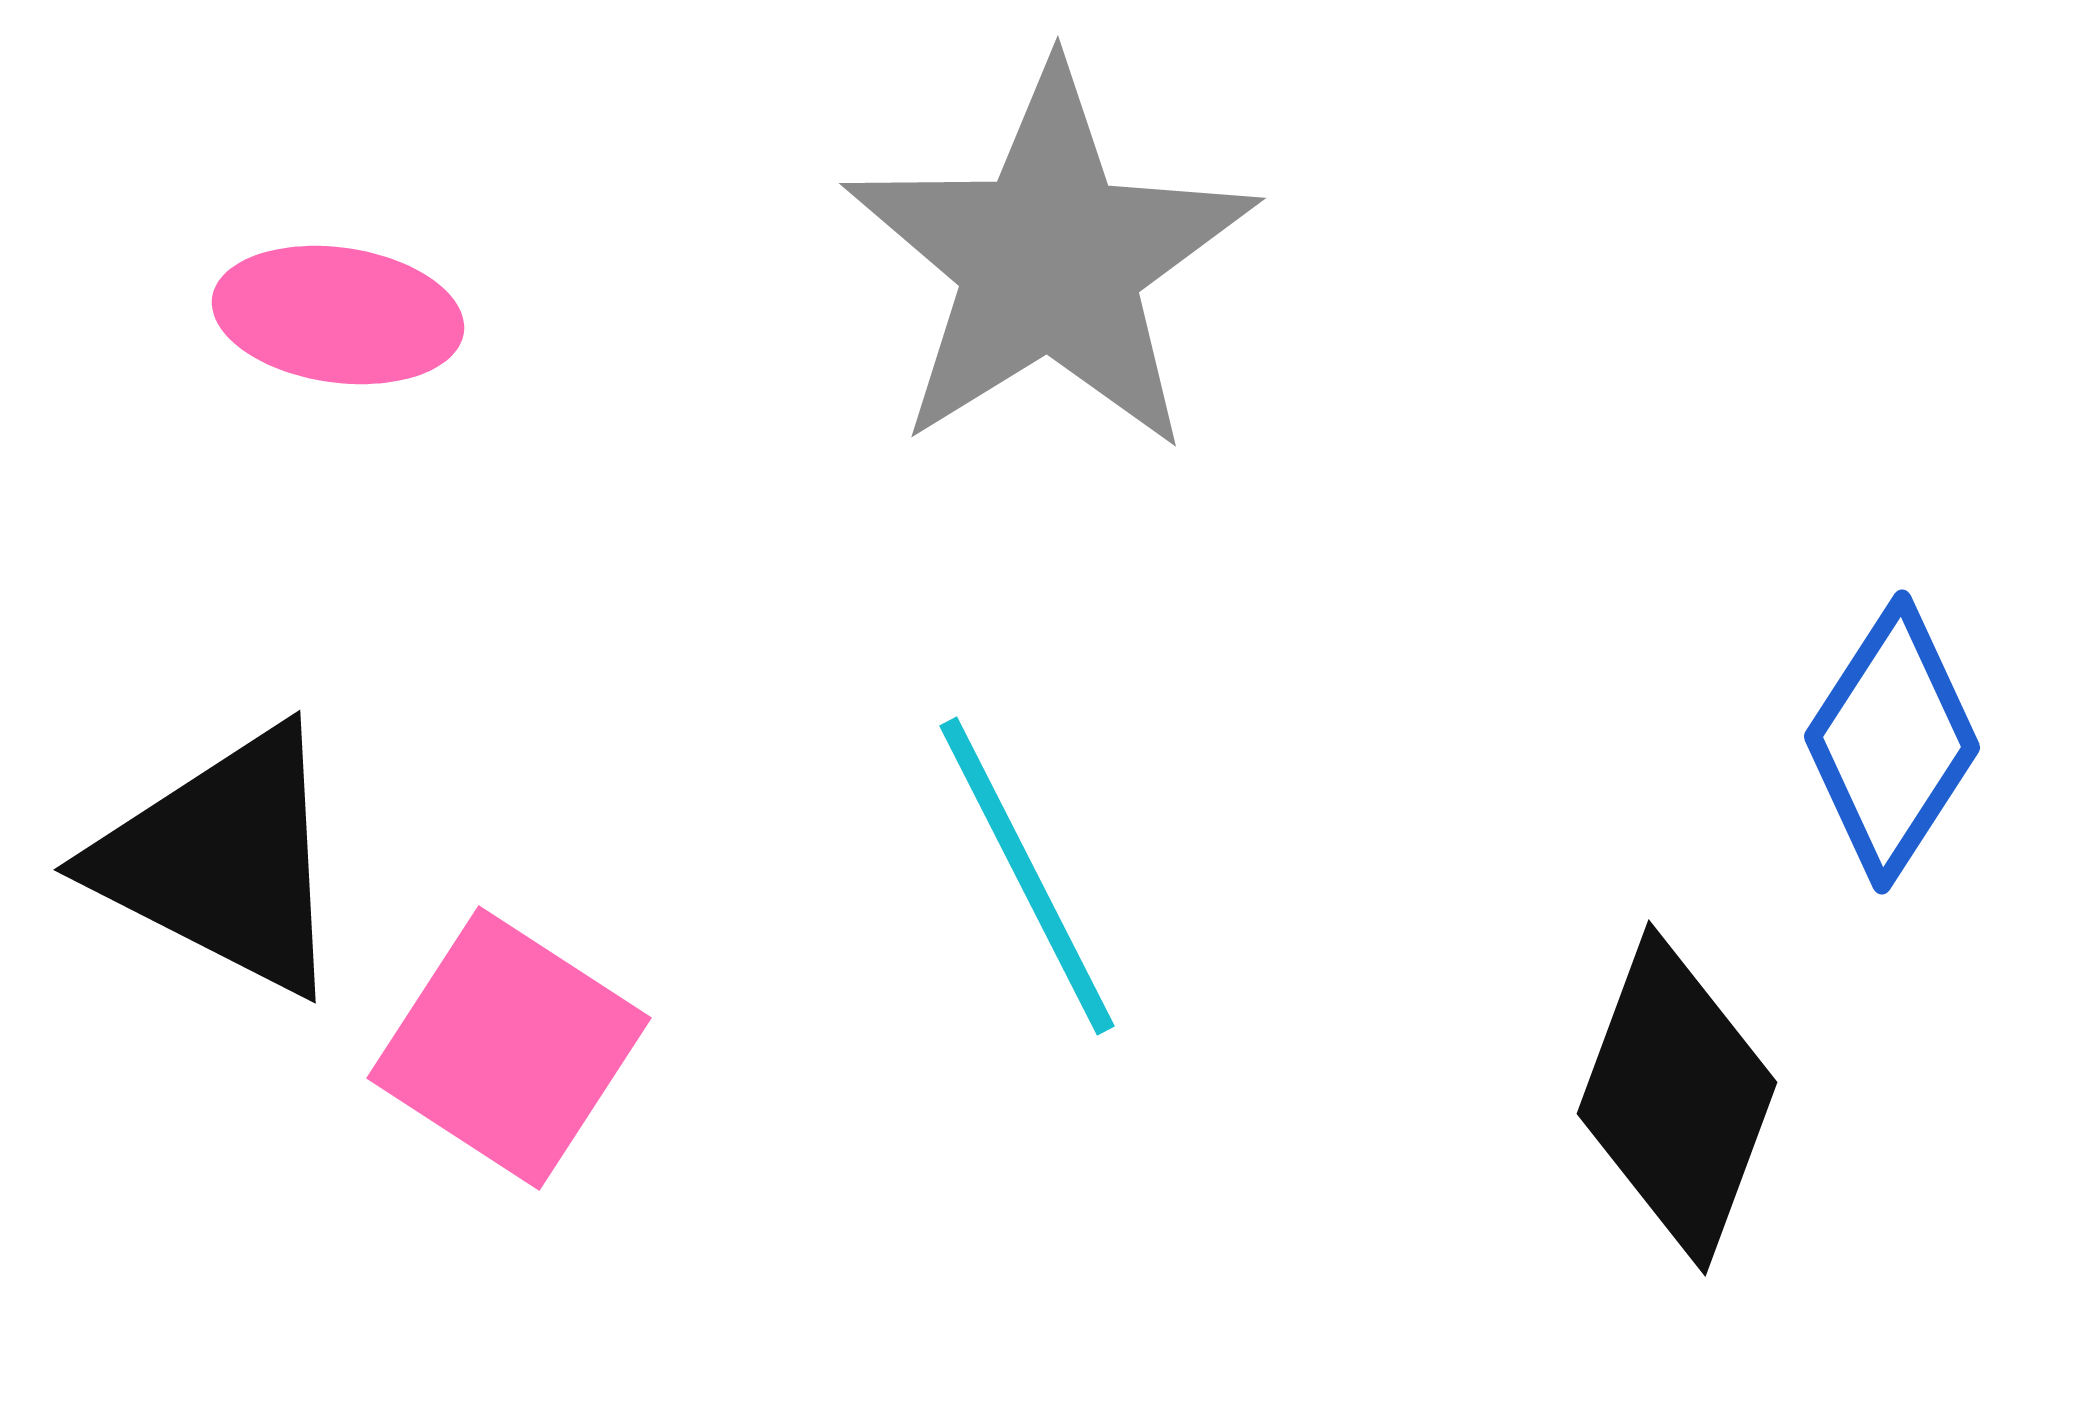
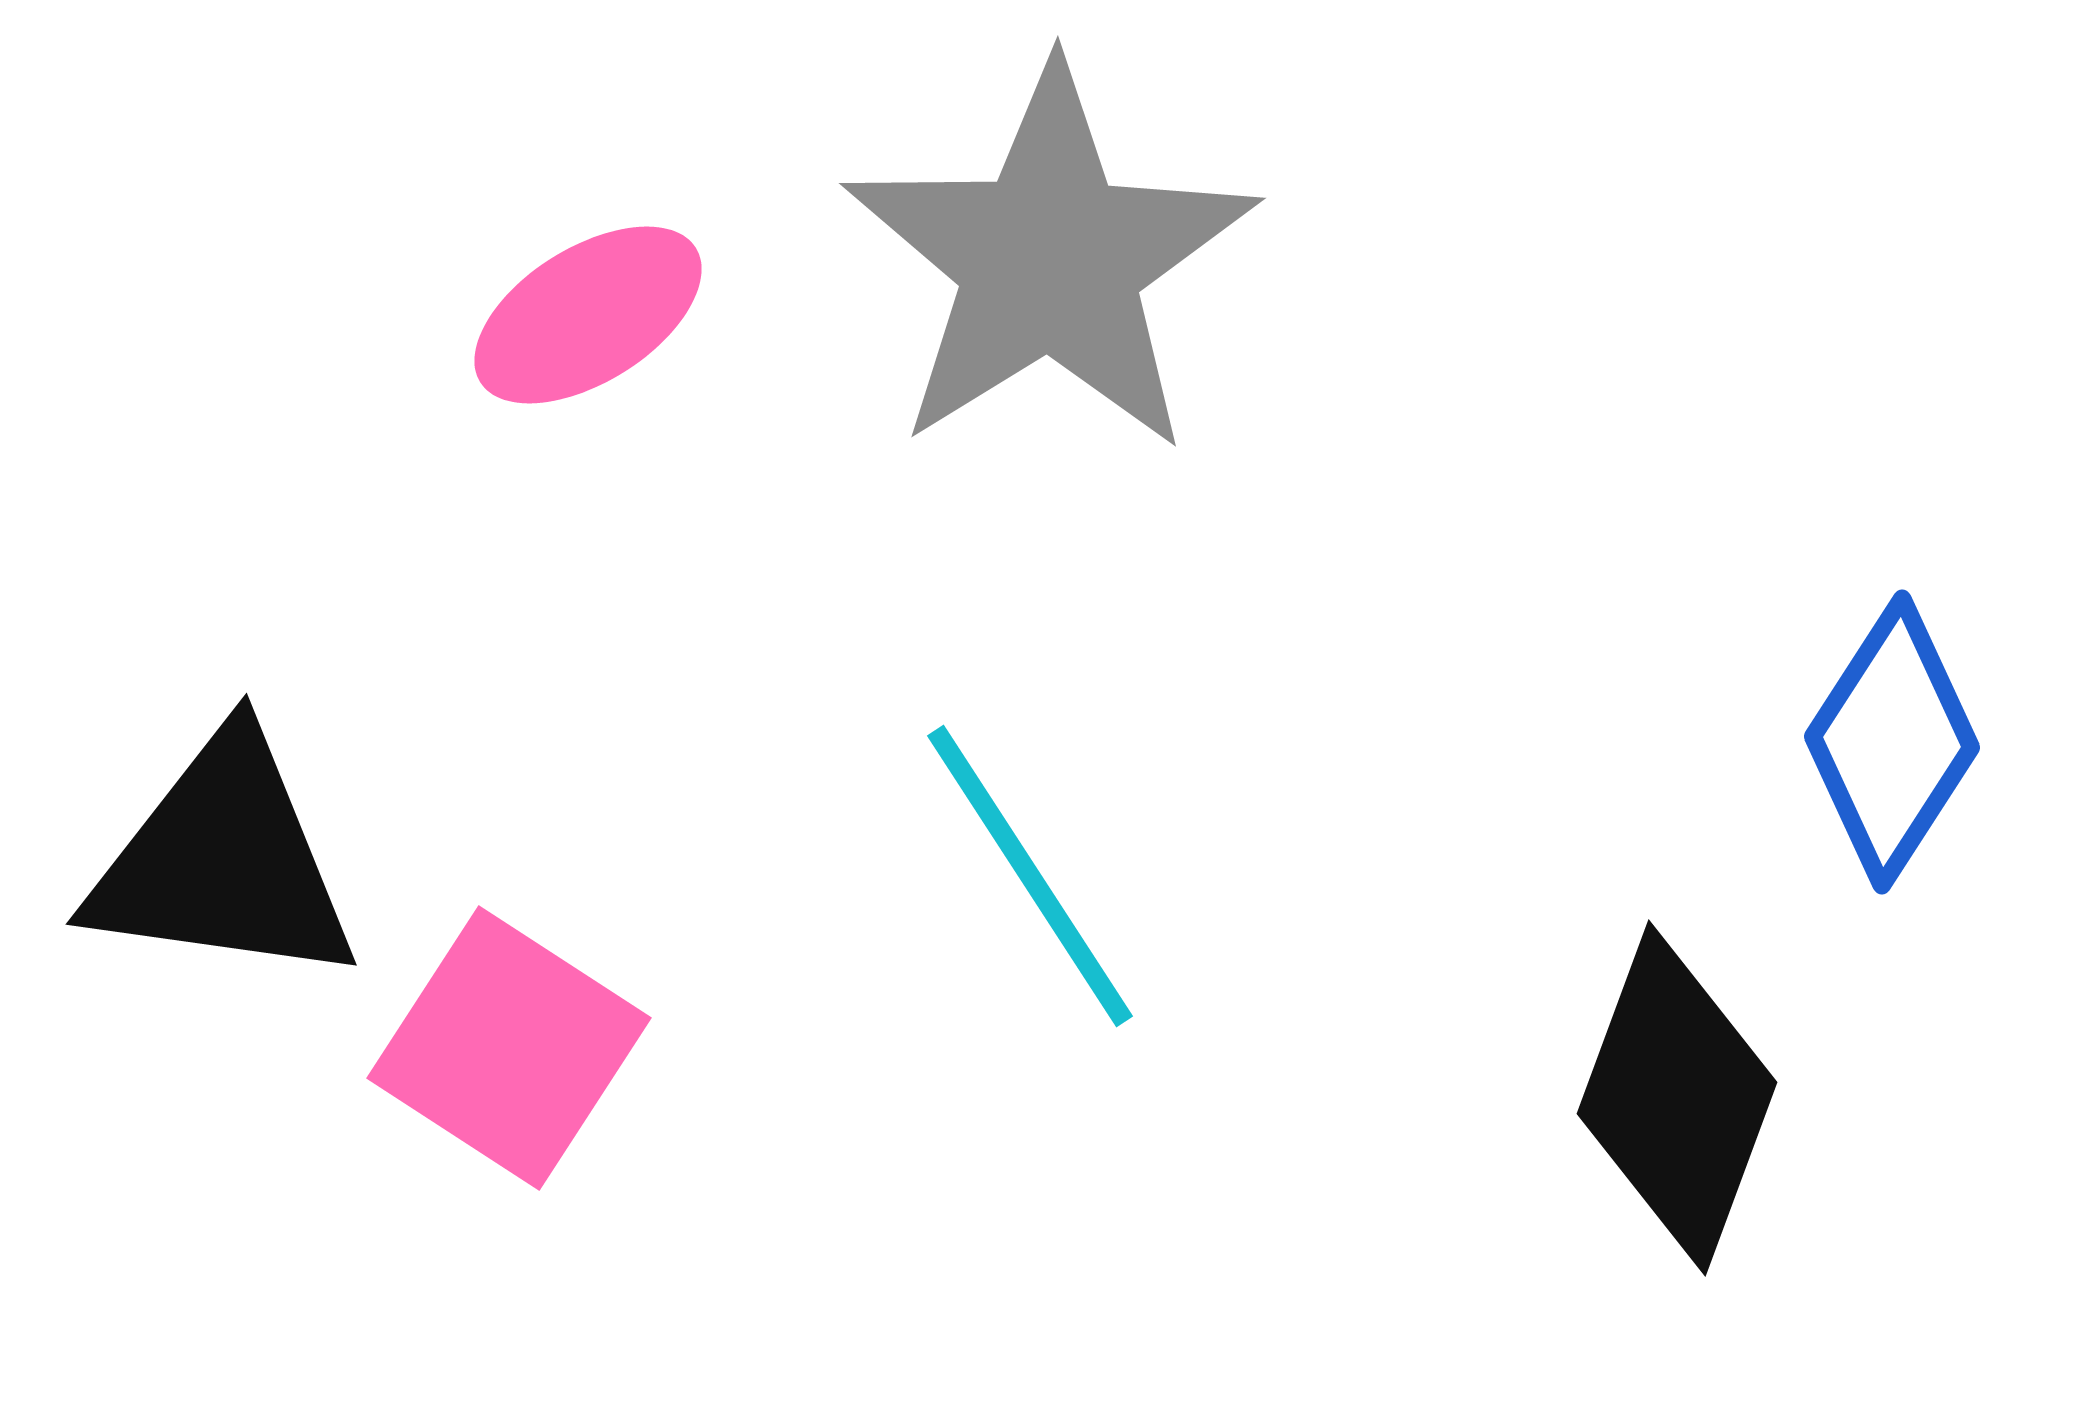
pink ellipse: moved 250 px right; rotated 40 degrees counterclockwise
black triangle: rotated 19 degrees counterclockwise
cyan line: moved 3 px right; rotated 6 degrees counterclockwise
